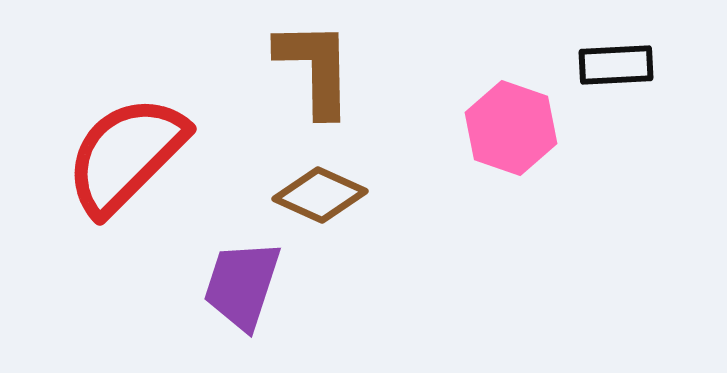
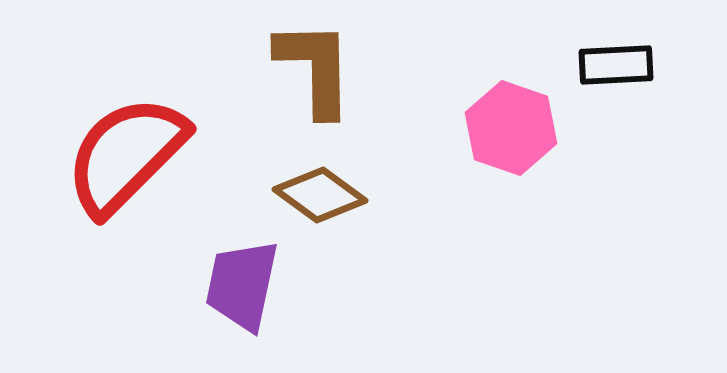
brown diamond: rotated 12 degrees clockwise
purple trapezoid: rotated 6 degrees counterclockwise
